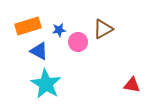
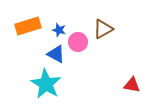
blue star: rotated 24 degrees clockwise
blue triangle: moved 17 px right, 3 px down
